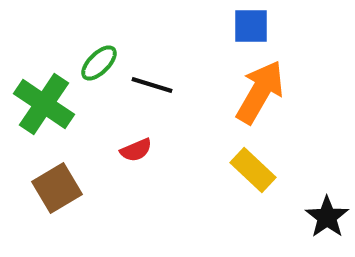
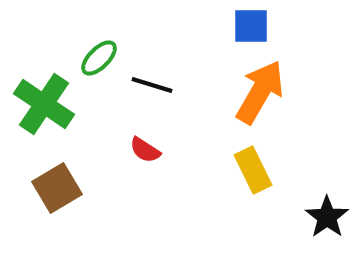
green ellipse: moved 5 px up
red semicircle: moved 9 px right; rotated 56 degrees clockwise
yellow rectangle: rotated 21 degrees clockwise
